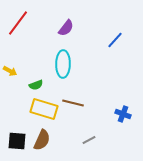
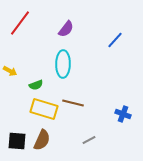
red line: moved 2 px right
purple semicircle: moved 1 px down
